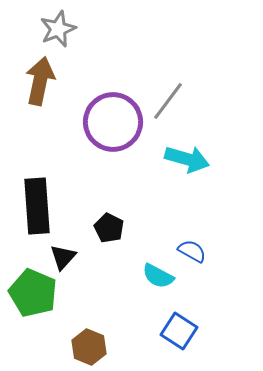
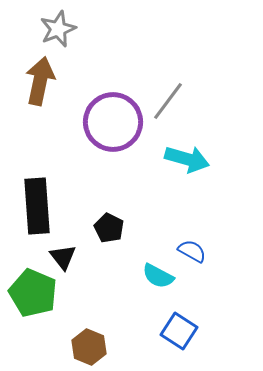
black triangle: rotated 20 degrees counterclockwise
